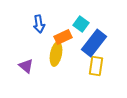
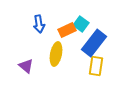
orange rectangle: moved 4 px right, 7 px up
